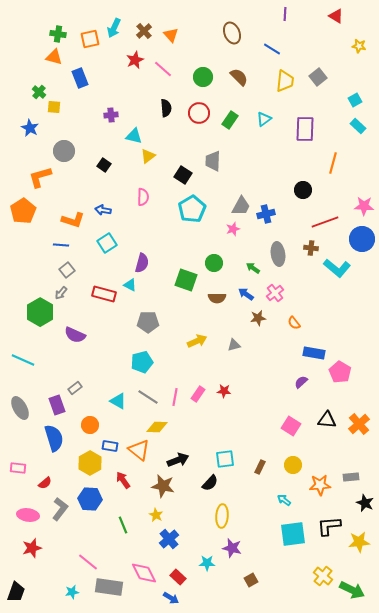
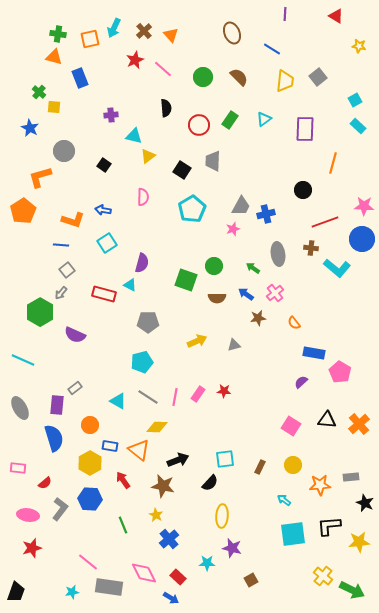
red circle at (199, 113): moved 12 px down
black square at (183, 175): moved 1 px left, 5 px up
green circle at (214, 263): moved 3 px down
purple rectangle at (57, 405): rotated 24 degrees clockwise
